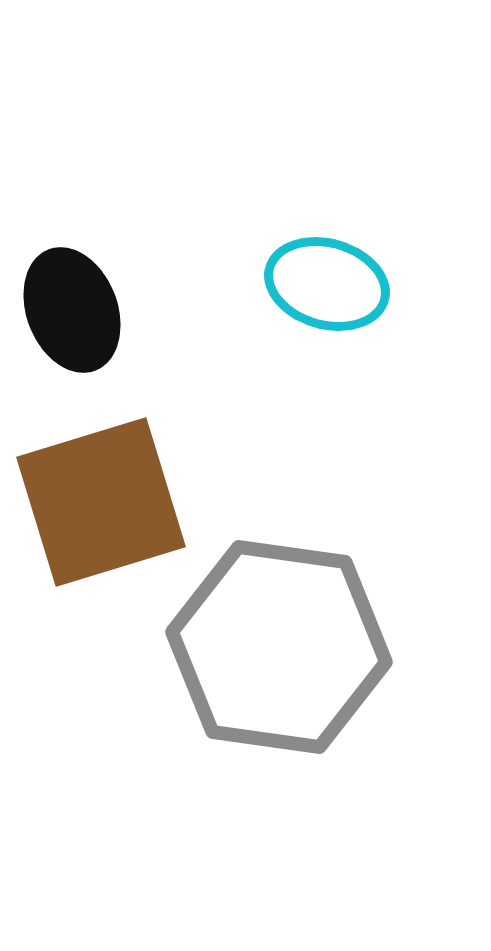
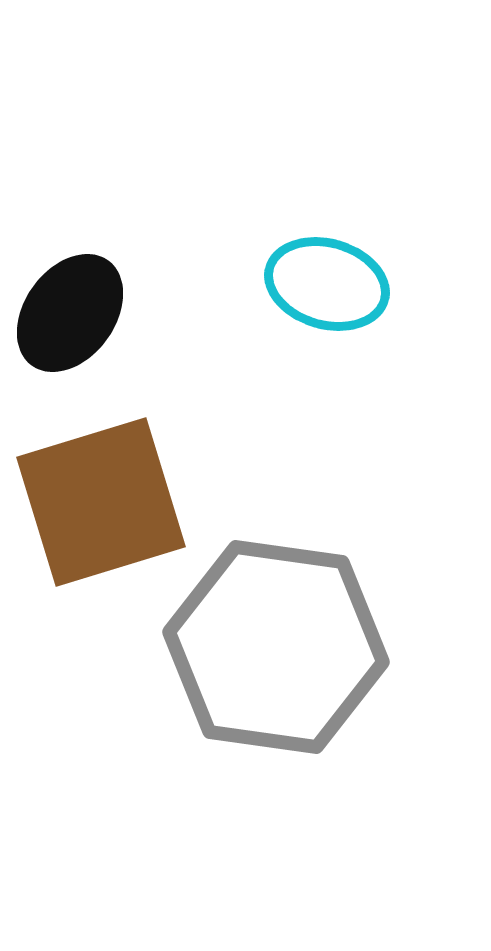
black ellipse: moved 2 px left, 3 px down; rotated 57 degrees clockwise
gray hexagon: moved 3 px left
